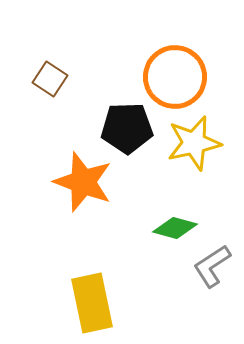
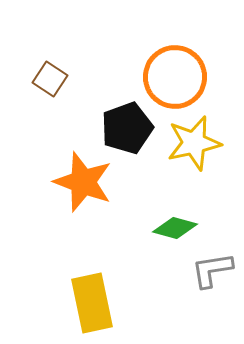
black pentagon: rotated 18 degrees counterclockwise
gray L-shape: moved 4 px down; rotated 24 degrees clockwise
